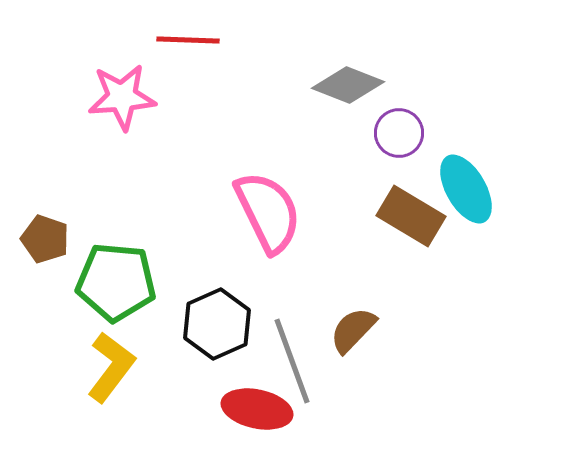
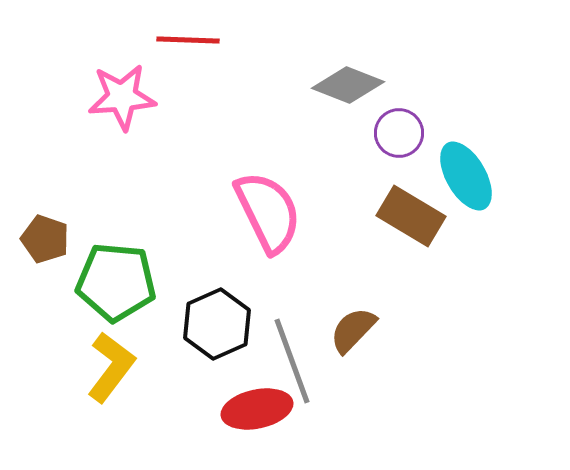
cyan ellipse: moved 13 px up
red ellipse: rotated 24 degrees counterclockwise
